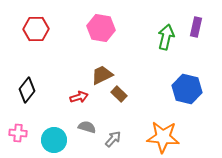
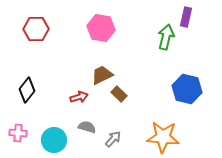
purple rectangle: moved 10 px left, 10 px up
